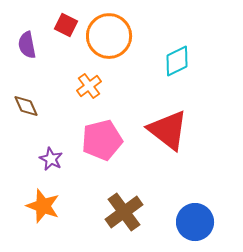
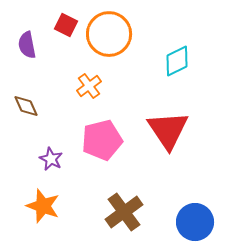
orange circle: moved 2 px up
red triangle: rotated 18 degrees clockwise
